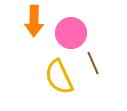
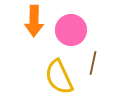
pink circle: moved 3 px up
brown line: rotated 35 degrees clockwise
